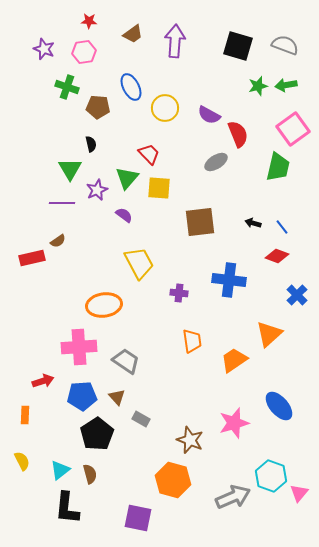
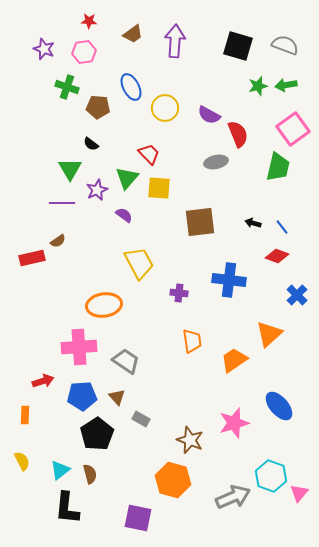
black semicircle at (91, 144): rotated 140 degrees clockwise
gray ellipse at (216, 162): rotated 20 degrees clockwise
